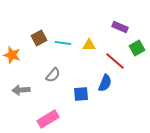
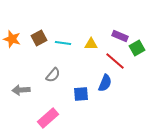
purple rectangle: moved 9 px down
yellow triangle: moved 2 px right, 1 px up
orange star: moved 16 px up
pink rectangle: moved 1 px up; rotated 10 degrees counterclockwise
